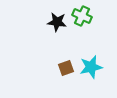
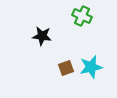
black star: moved 15 px left, 14 px down
